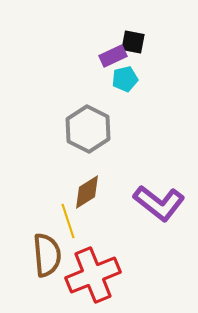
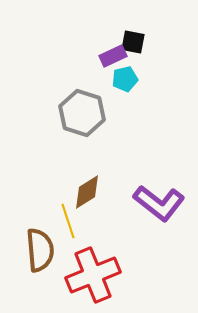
gray hexagon: moved 6 px left, 16 px up; rotated 9 degrees counterclockwise
brown semicircle: moved 7 px left, 5 px up
